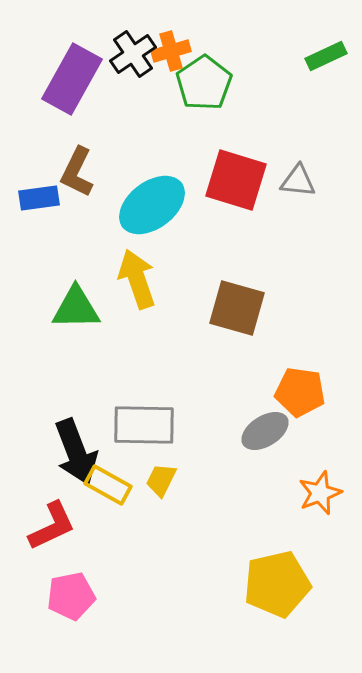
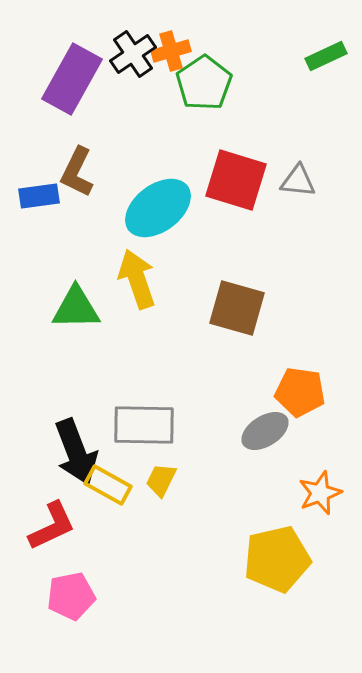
blue rectangle: moved 2 px up
cyan ellipse: moved 6 px right, 3 px down
yellow pentagon: moved 25 px up
